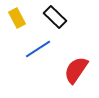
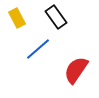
black rectangle: moved 1 px right; rotated 10 degrees clockwise
blue line: rotated 8 degrees counterclockwise
